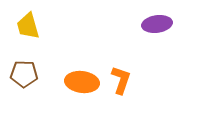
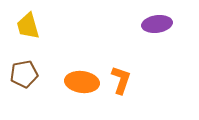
brown pentagon: rotated 12 degrees counterclockwise
